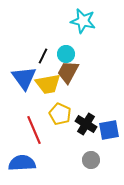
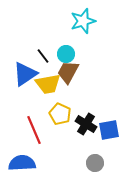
cyan star: rotated 30 degrees counterclockwise
black line: rotated 63 degrees counterclockwise
blue triangle: moved 1 px right, 4 px up; rotated 32 degrees clockwise
gray circle: moved 4 px right, 3 px down
